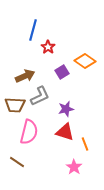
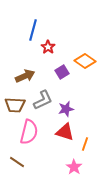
gray L-shape: moved 3 px right, 4 px down
orange line: rotated 40 degrees clockwise
